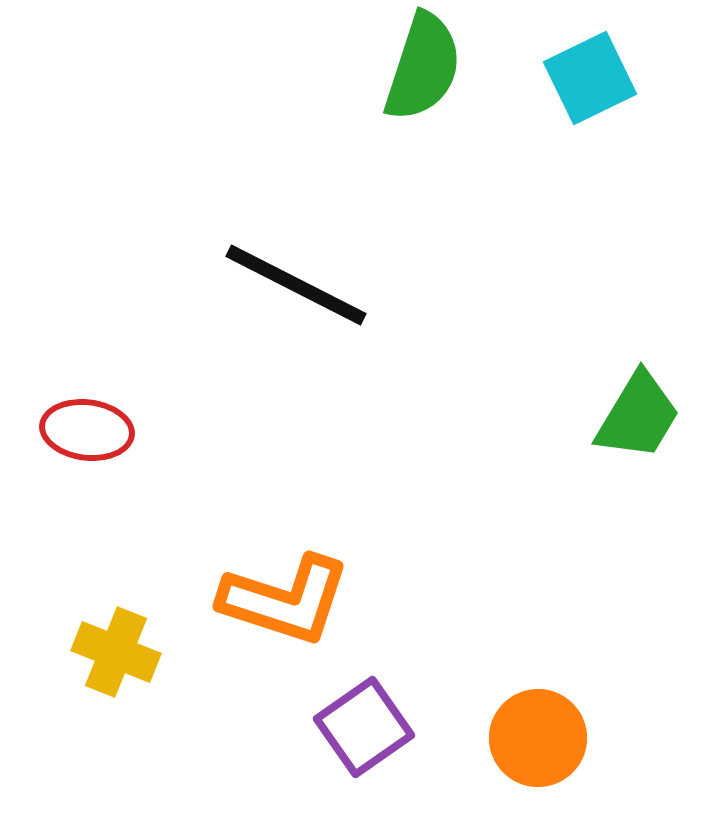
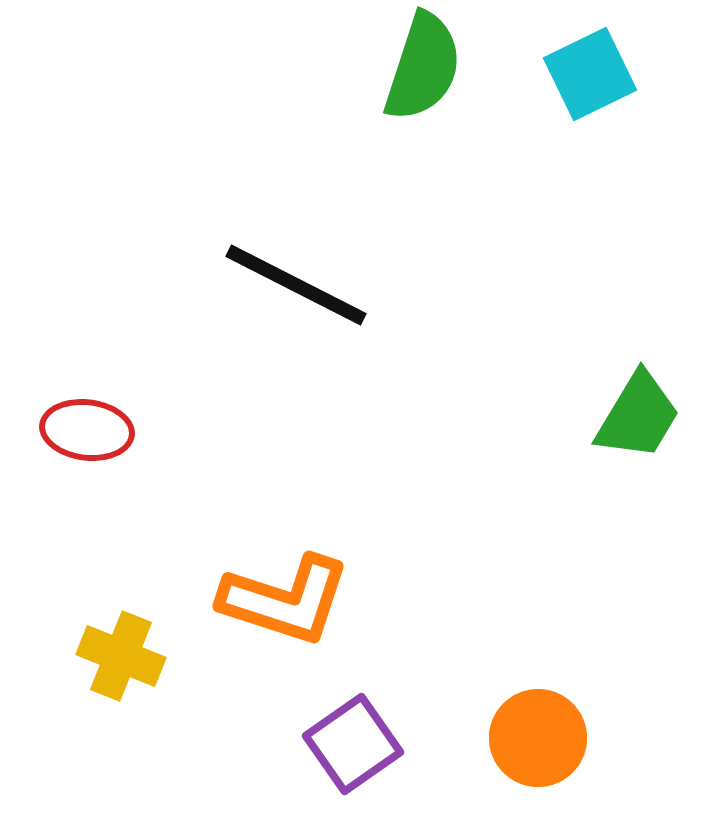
cyan square: moved 4 px up
yellow cross: moved 5 px right, 4 px down
purple square: moved 11 px left, 17 px down
